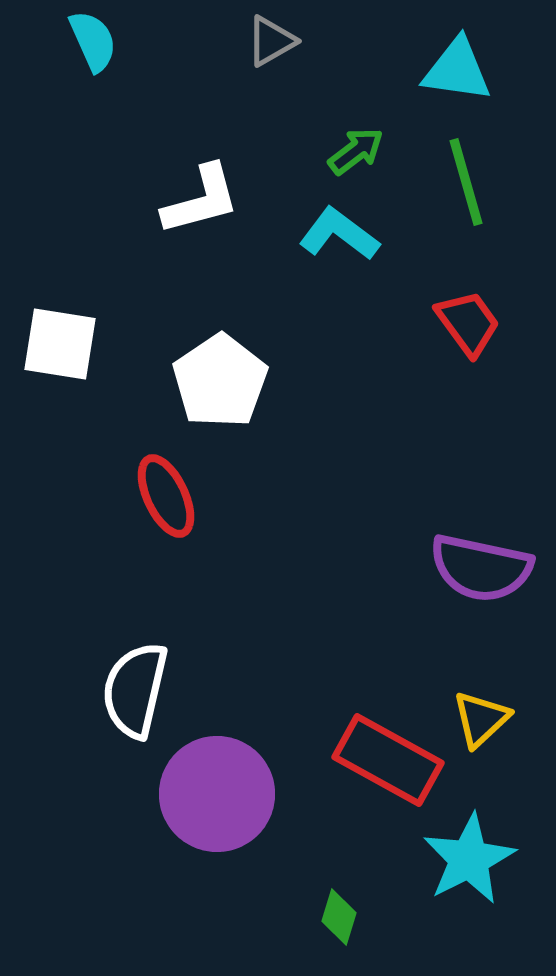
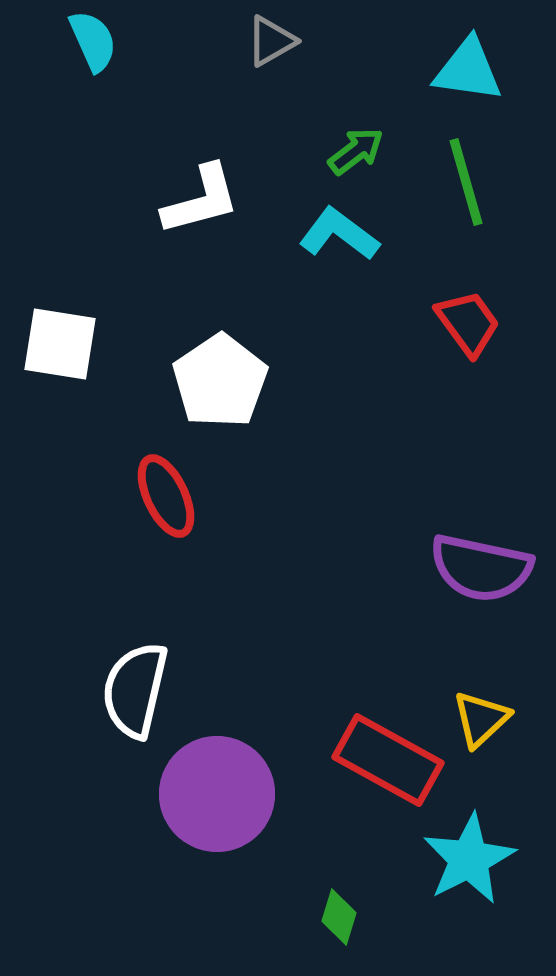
cyan triangle: moved 11 px right
